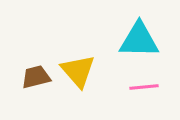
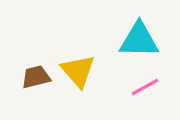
pink line: moved 1 px right; rotated 24 degrees counterclockwise
